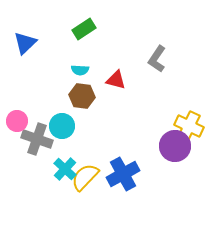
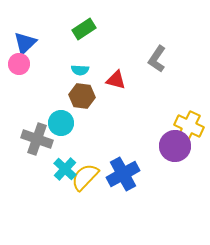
pink circle: moved 2 px right, 57 px up
cyan circle: moved 1 px left, 3 px up
